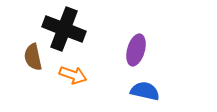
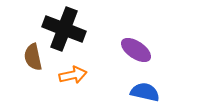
purple ellipse: rotated 72 degrees counterclockwise
orange arrow: rotated 32 degrees counterclockwise
blue semicircle: moved 1 px down
